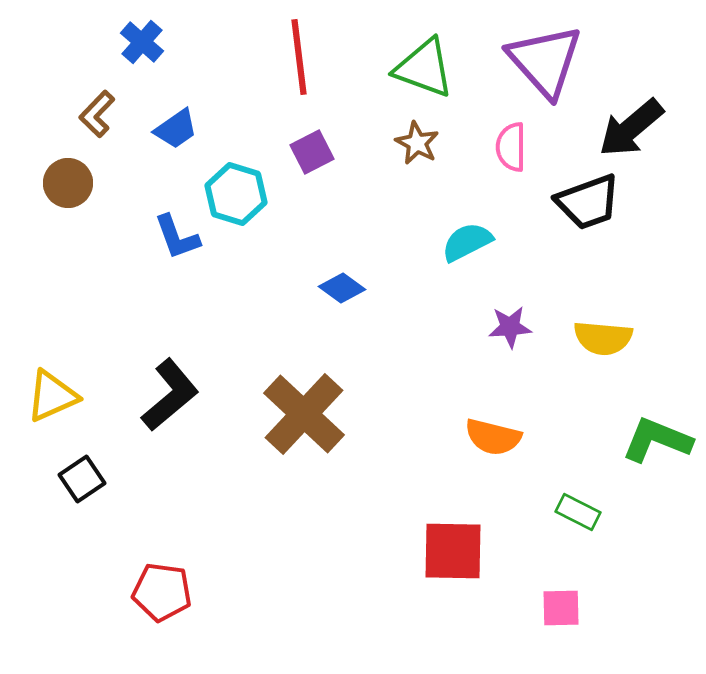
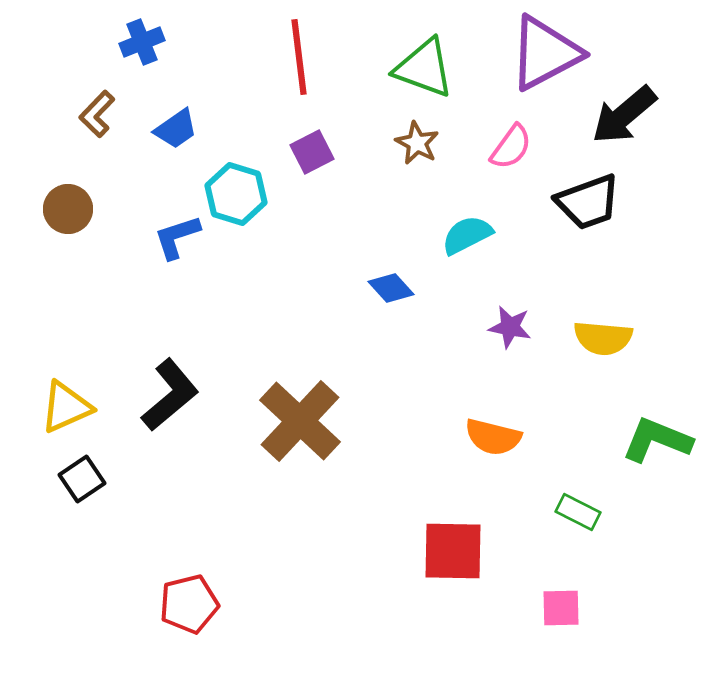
blue cross: rotated 27 degrees clockwise
purple triangle: moved 8 px up; rotated 44 degrees clockwise
black arrow: moved 7 px left, 13 px up
pink semicircle: rotated 144 degrees counterclockwise
brown circle: moved 26 px down
blue L-shape: rotated 92 degrees clockwise
cyan semicircle: moved 7 px up
blue diamond: moved 49 px right; rotated 12 degrees clockwise
purple star: rotated 15 degrees clockwise
yellow triangle: moved 14 px right, 11 px down
brown cross: moved 4 px left, 7 px down
red pentagon: moved 27 px right, 12 px down; rotated 22 degrees counterclockwise
